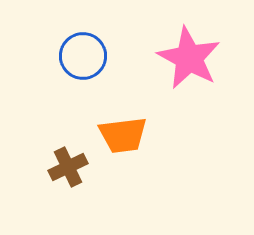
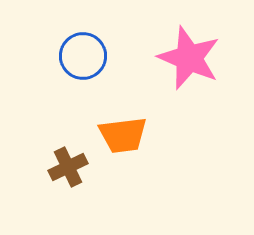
pink star: rotated 6 degrees counterclockwise
